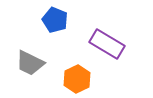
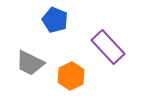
purple rectangle: moved 1 px right, 3 px down; rotated 16 degrees clockwise
orange hexagon: moved 6 px left, 3 px up
